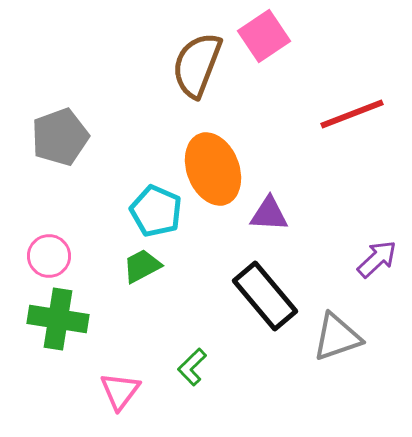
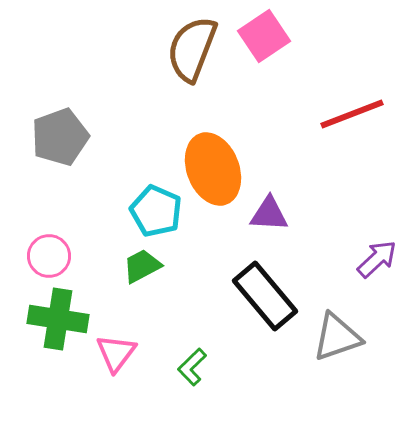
brown semicircle: moved 5 px left, 16 px up
pink triangle: moved 4 px left, 38 px up
